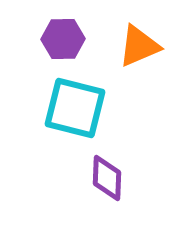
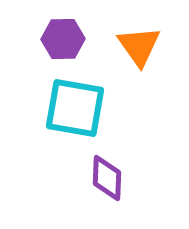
orange triangle: rotated 42 degrees counterclockwise
cyan square: rotated 4 degrees counterclockwise
